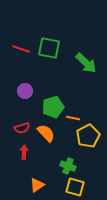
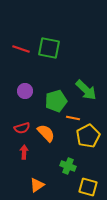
green arrow: moved 27 px down
green pentagon: moved 3 px right, 6 px up
yellow square: moved 13 px right
